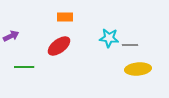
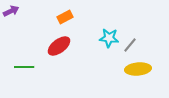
orange rectangle: rotated 28 degrees counterclockwise
purple arrow: moved 25 px up
gray line: rotated 49 degrees counterclockwise
